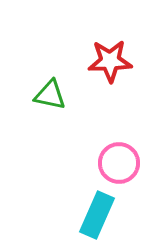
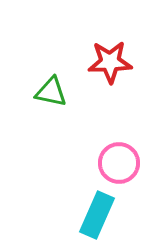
red star: moved 1 px down
green triangle: moved 1 px right, 3 px up
